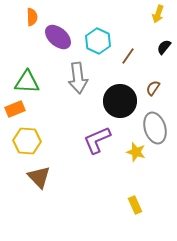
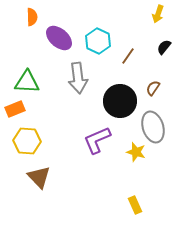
purple ellipse: moved 1 px right, 1 px down
gray ellipse: moved 2 px left, 1 px up
